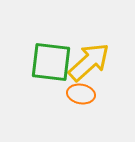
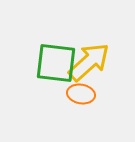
green square: moved 5 px right, 1 px down
